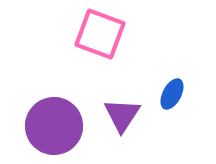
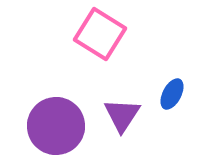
pink square: rotated 12 degrees clockwise
purple circle: moved 2 px right
